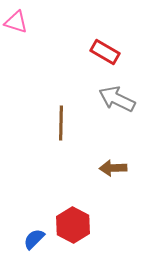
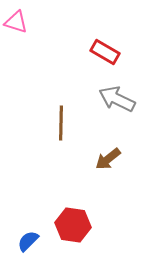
brown arrow: moved 5 px left, 9 px up; rotated 36 degrees counterclockwise
red hexagon: rotated 20 degrees counterclockwise
blue semicircle: moved 6 px left, 2 px down
